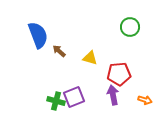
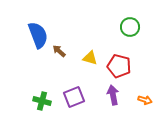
red pentagon: moved 8 px up; rotated 20 degrees clockwise
green cross: moved 14 px left
